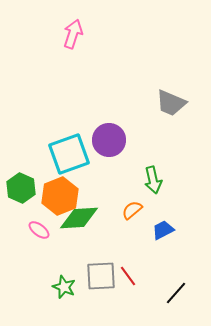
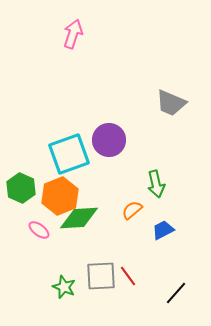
green arrow: moved 3 px right, 4 px down
